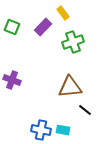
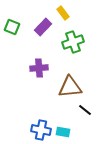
purple cross: moved 27 px right, 12 px up; rotated 24 degrees counterclockwise
cyan rectangle: moved 2 px down
